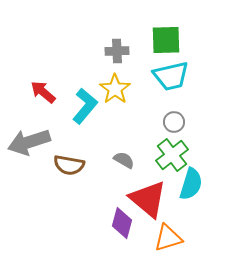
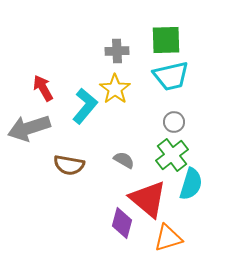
red arrow: moved 4 px up; rotated 20 degrees clockwise
gray arrow: moved 14 px up
